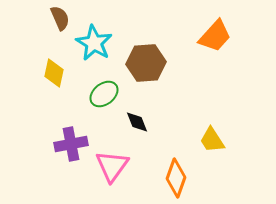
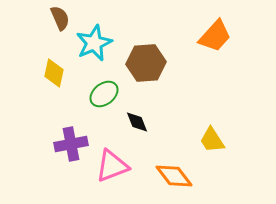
cyan star: rotated 18 degrees clockwise
pink triangle: rotated 33 degrees clockwise
orange diamond: moved 2 px left, 2 px up; rotated 57 degrees counterclockwise
